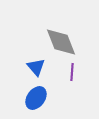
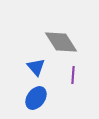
gray diamond: rotated 12 degrees counterclockwise
purple line: moved 1 px right, 3 px down
